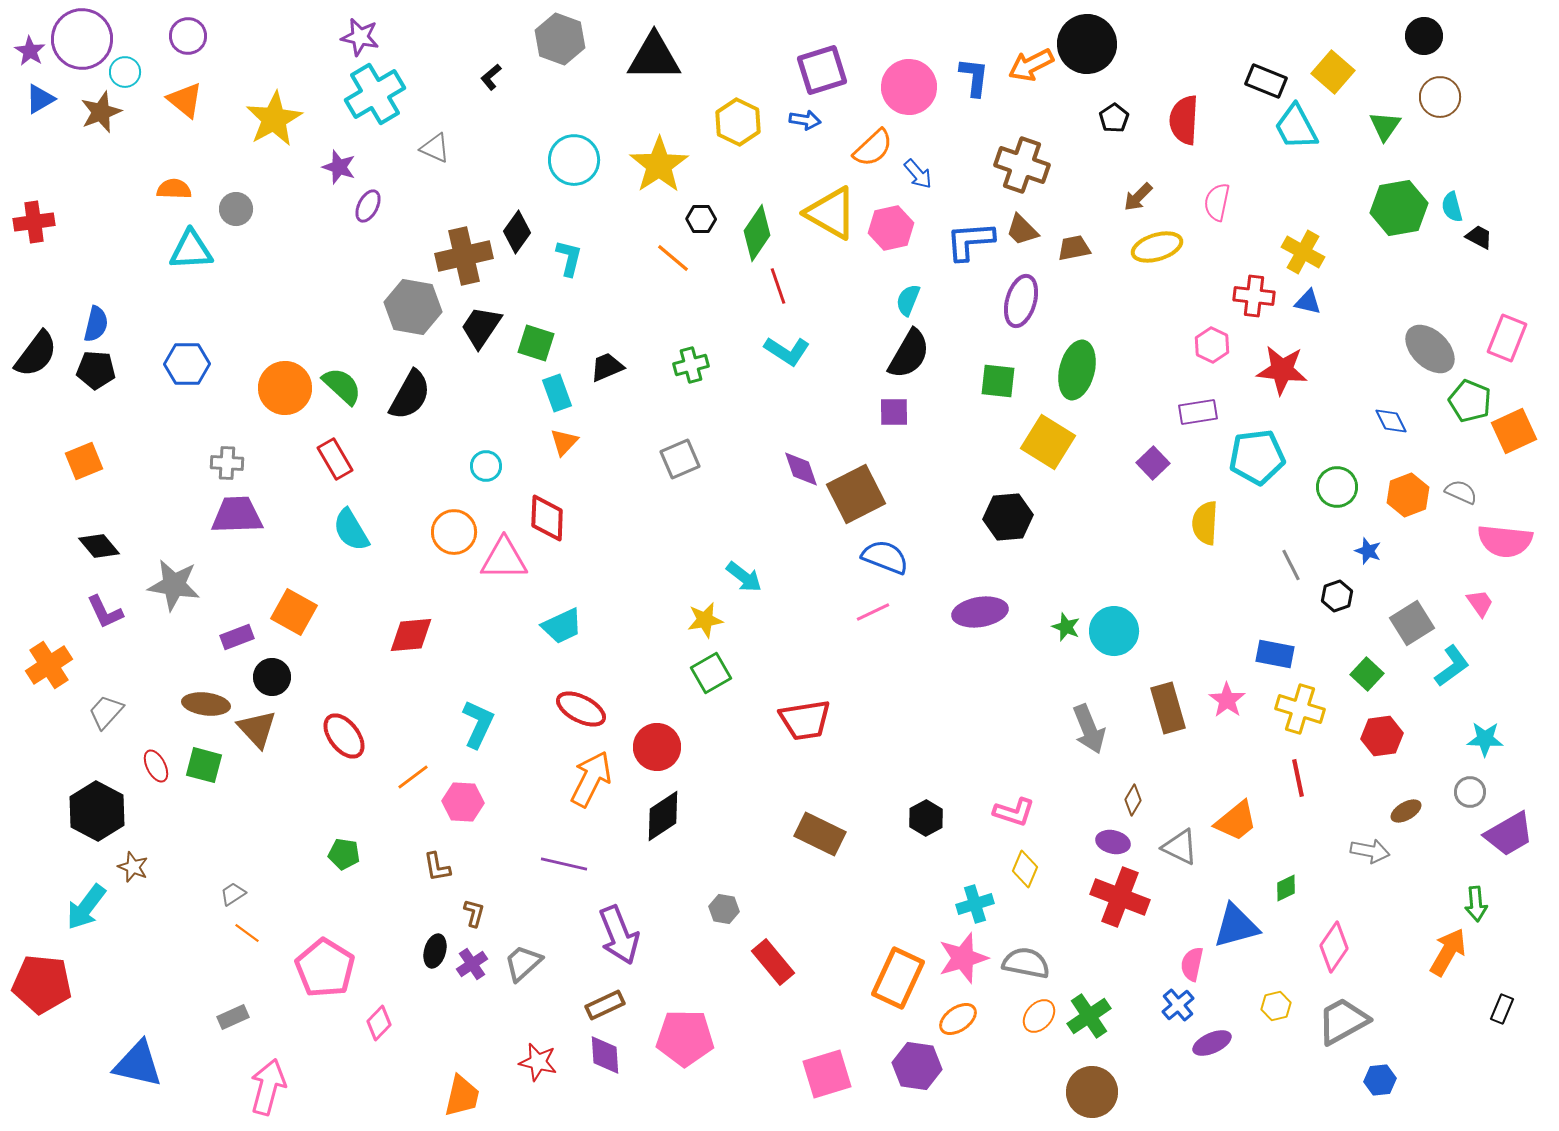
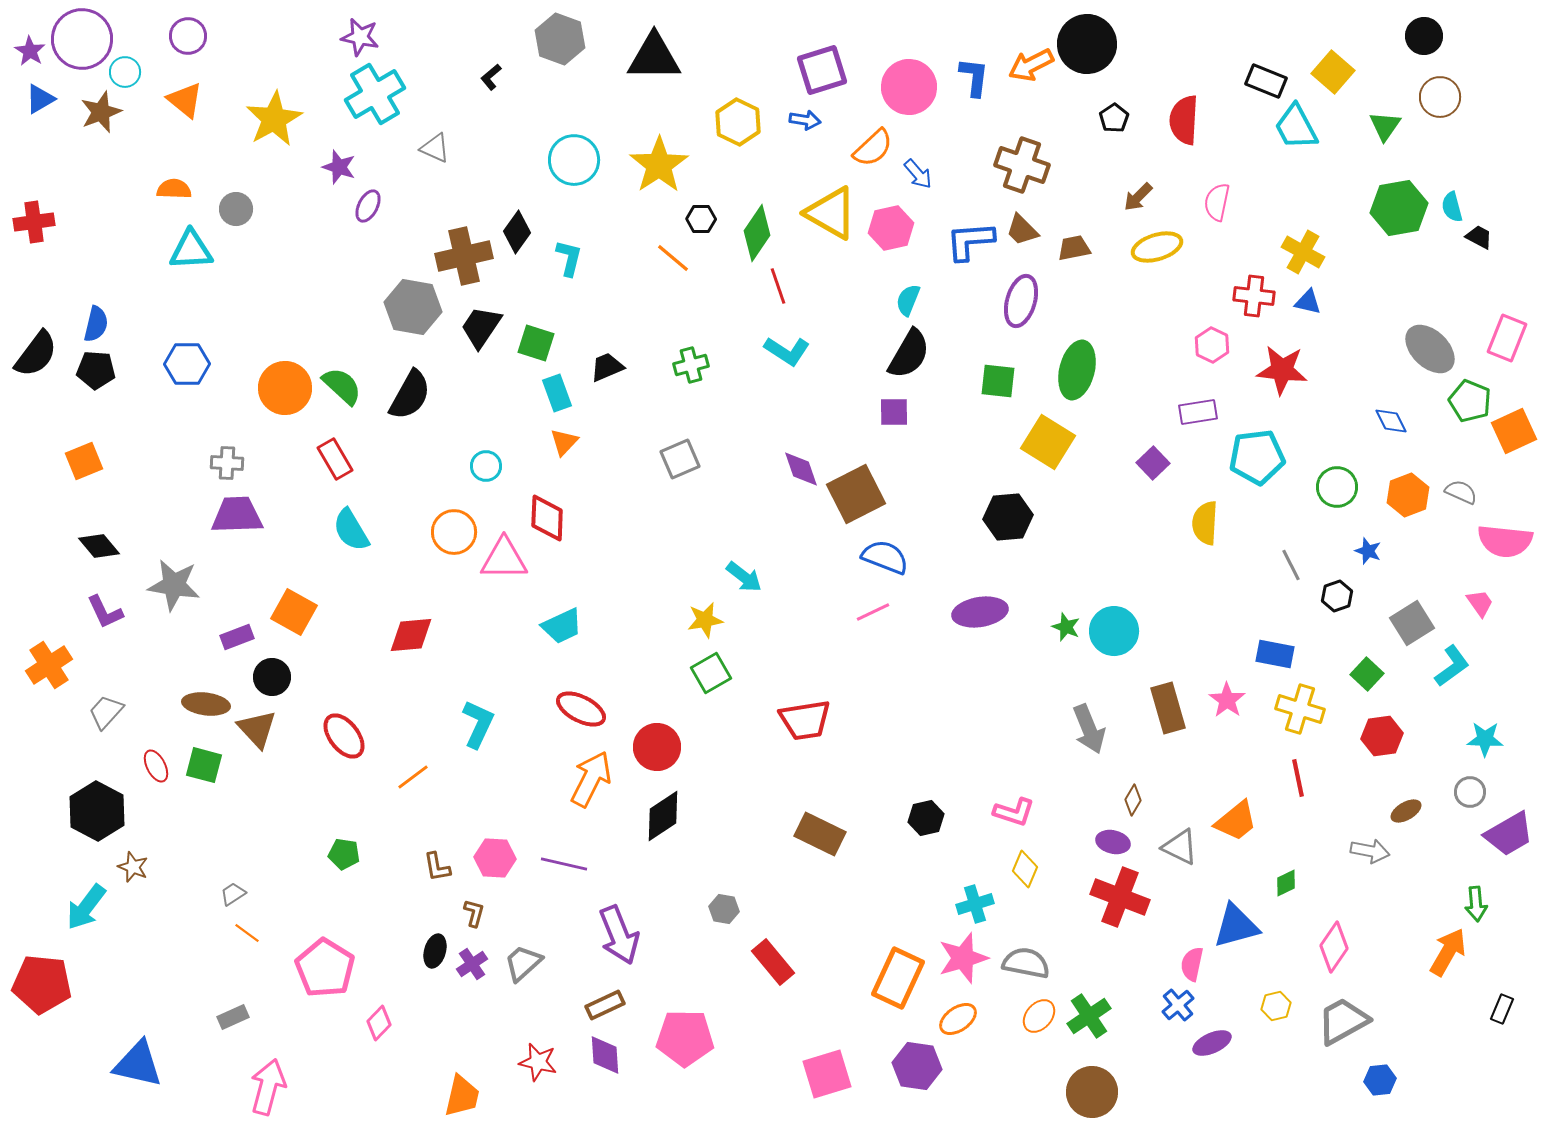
pink hexagon at (463, 802): moved 32 px right, 56 px down
black hexagon at (926, 818): rotated 16 degrees clockwise
green diamond at (1286, 888): moved 5 px up
